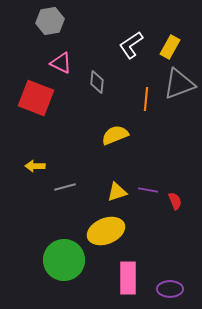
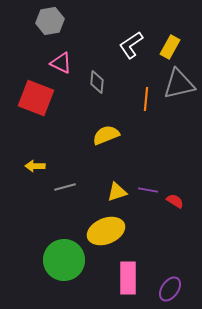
gray triangle: rotated 8 degrees clockwise
yellow semicircle: moved 9 px left
red semicircle: rotated 36 degrees counterclockwise
purple ellipse: rotated 55 degrees counterclockwise
